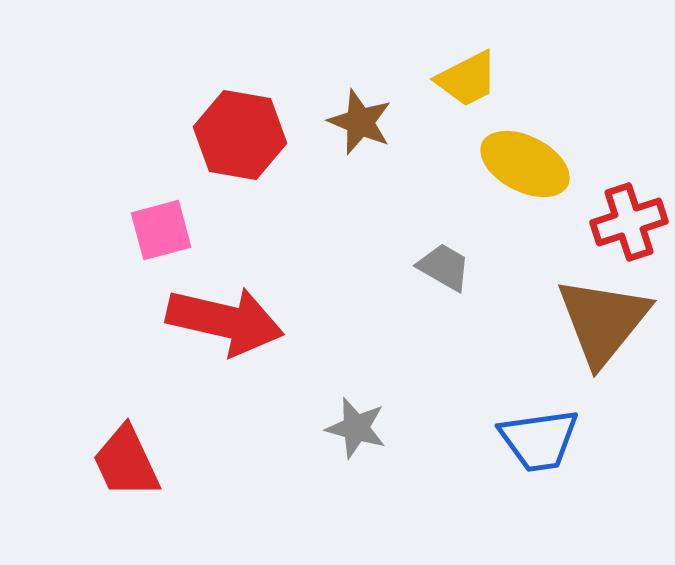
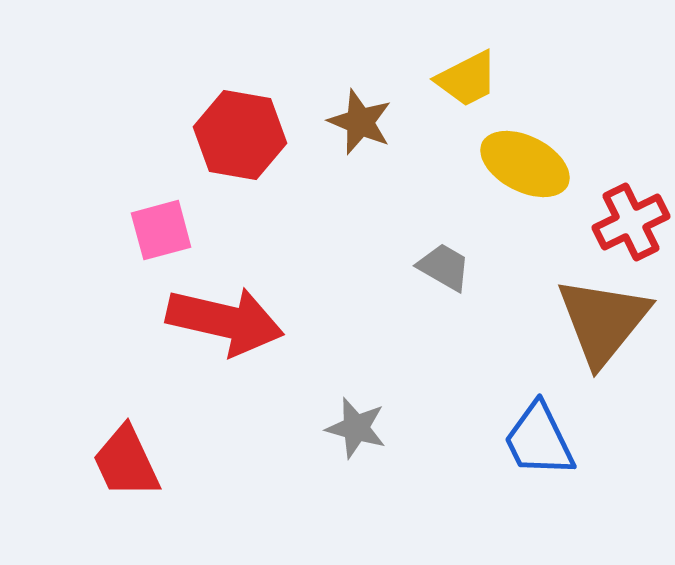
red cross: moved 2 px right; rotated 8 degrees counterclockwise
blue trapezoid: rotated 72 degrees clockwise
